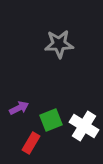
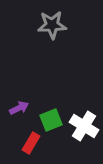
gray star: moved 7 px left, 19 px up
